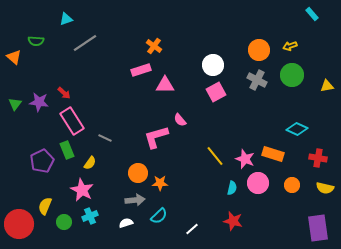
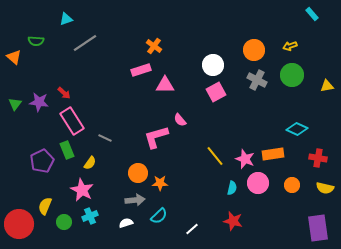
orange circle at (259, 50): moved 5 px left
orange rectangle at (273, 154): rotated 25 degrees counterclockwise
